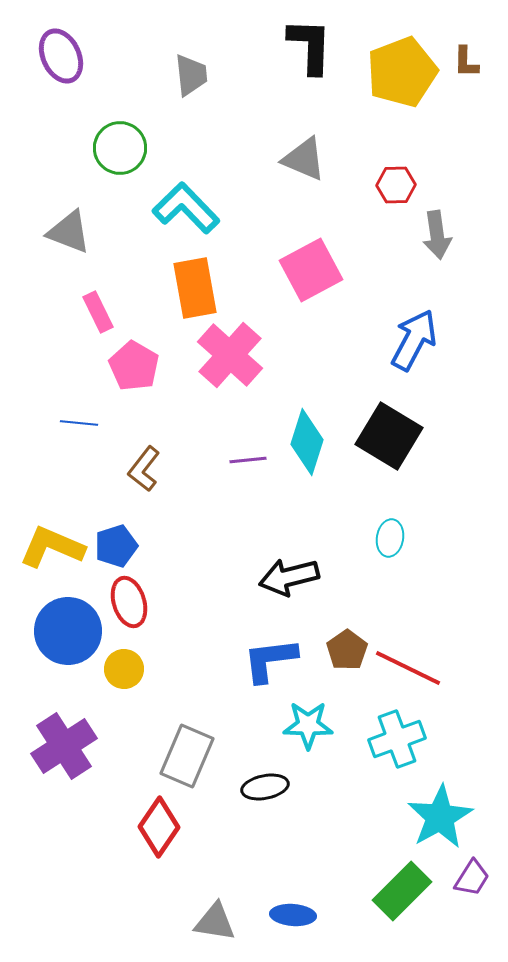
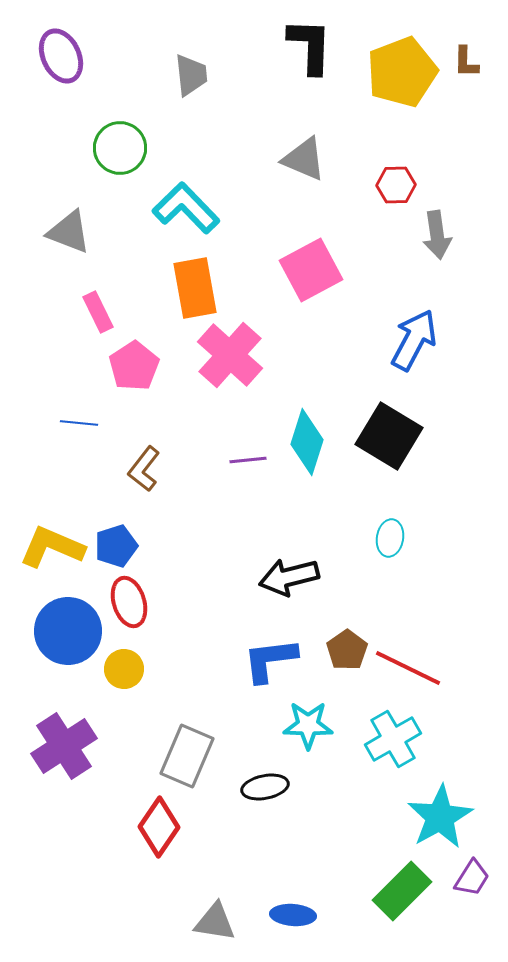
pink pentagon at (134, 366): rotated 9 degrees clockwise
cyan cross at (397, 739): moved 4 px left; rotated 10 degrees counterclockwise
